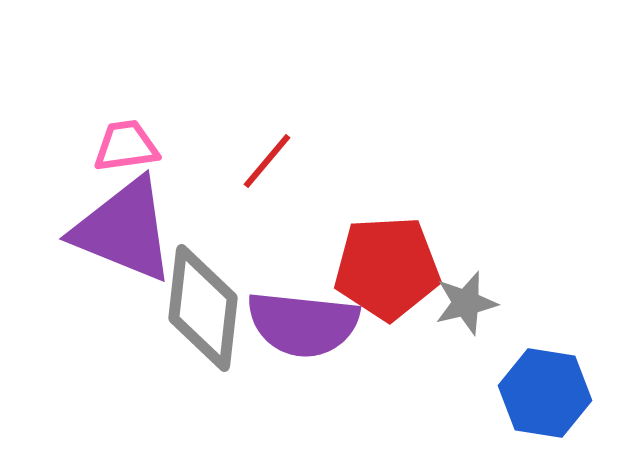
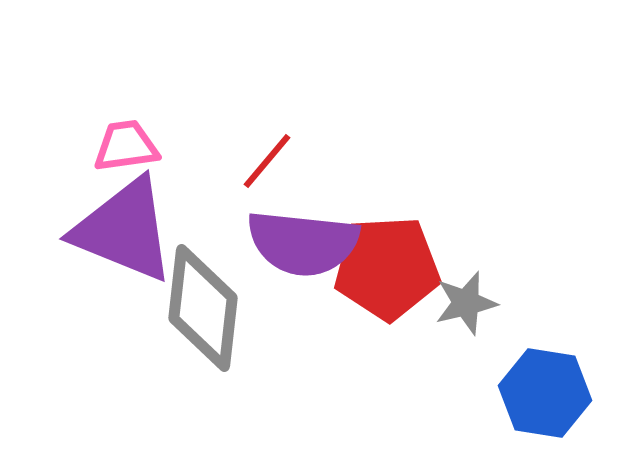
purple semicircle: moved 81 px up
